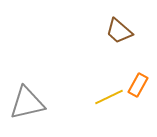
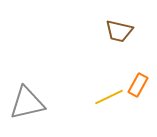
brown trapezoid: rotated 28 degrees counterclockwise
